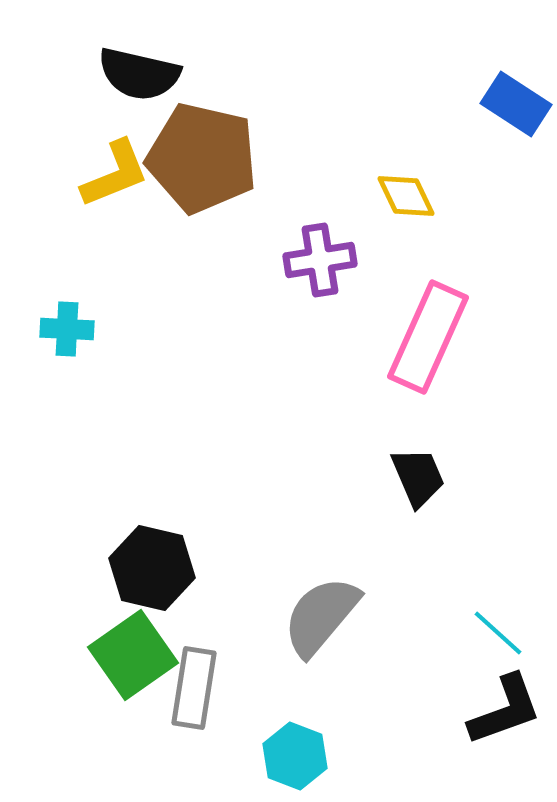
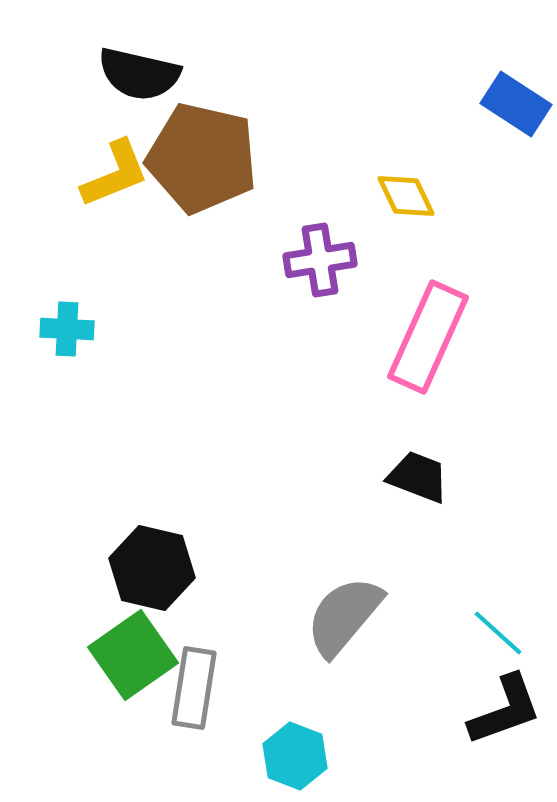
black trapezoid: rotated 46 degrees counterclockwise
gray semicircle: moved 23 px right
